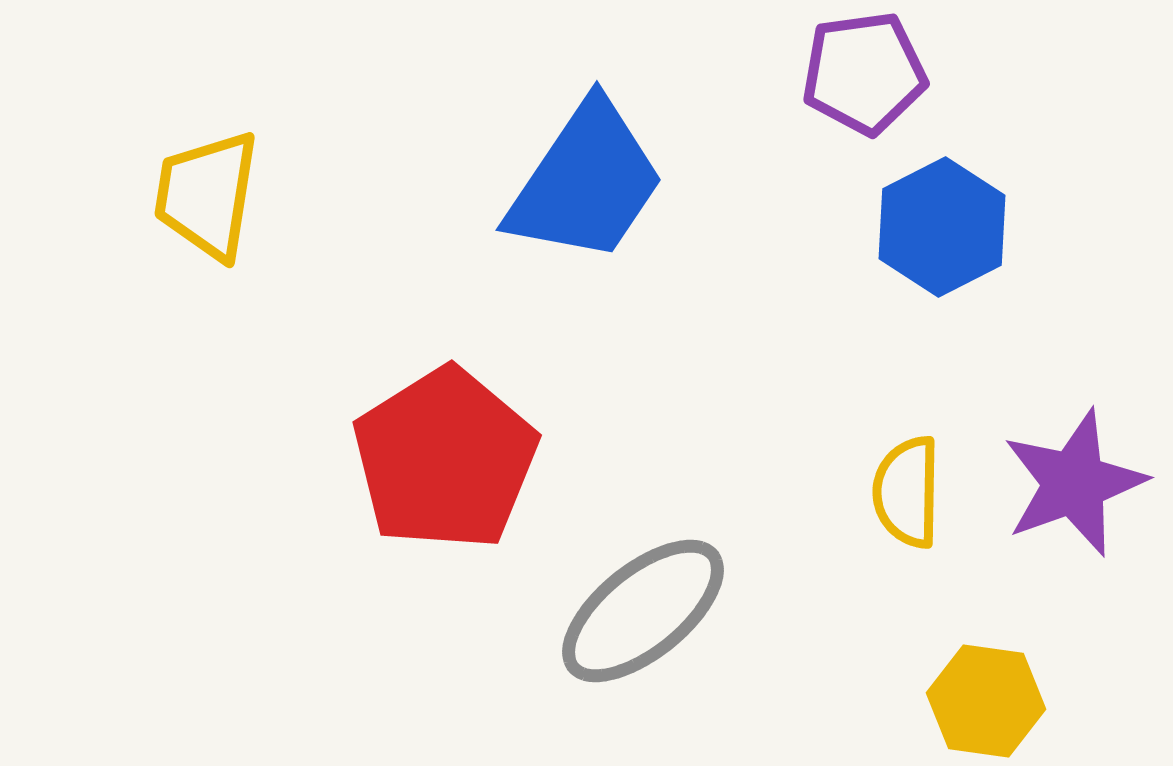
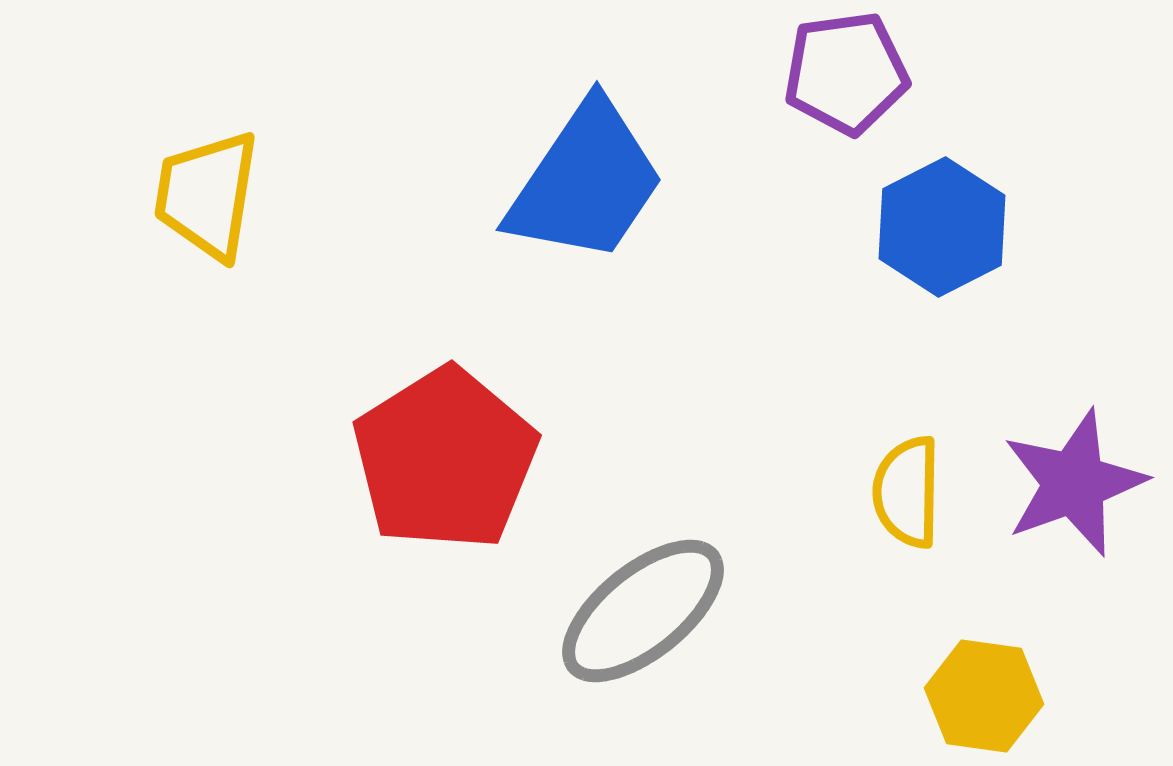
purple pentagon: moved 18 px left
yellow hexagon: moved 2 px left, 5 px up
